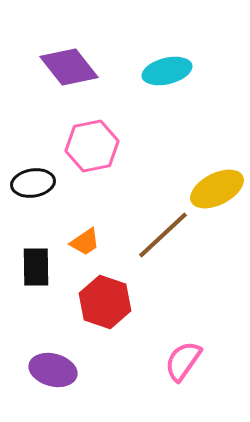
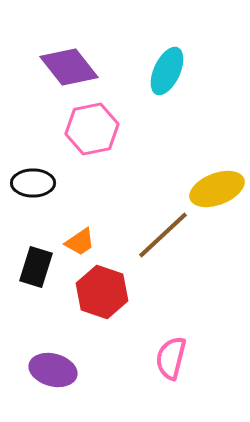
cyan ellipse: rotated 51 degrees counterclockwise
pink hexagon: moved 17 px up
black ellipse: rotated 9 degrees clockwise
yellow ellipse: rotated 6 degrees clockwise
orange trapezoid: moved 5 px left
black rectangle: rotated 18 degrees clockwise
red hexagon: moved 3 px left, 10 px up
pink semicircle: moved 12 px left, 3 px up; rotated 21 degrees counterclockwise
